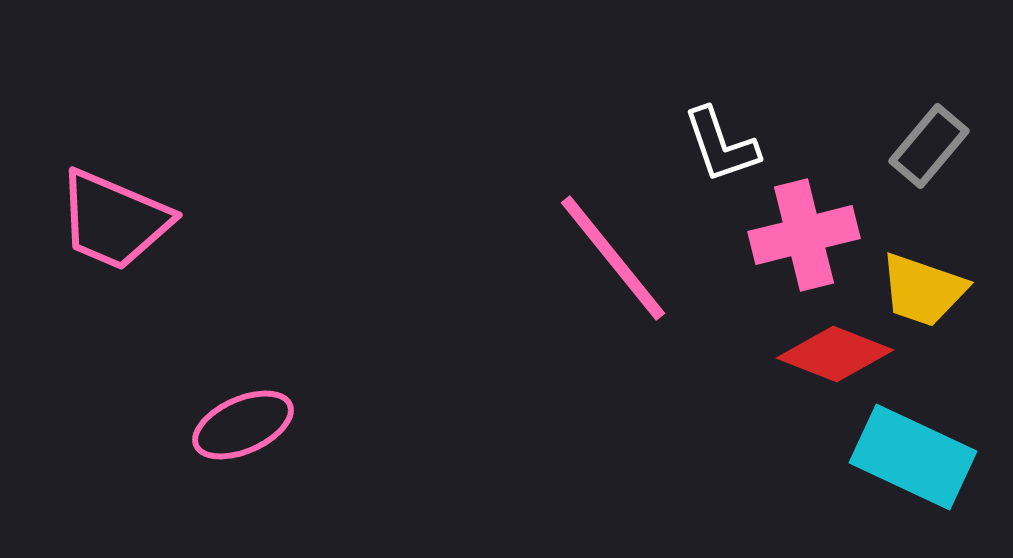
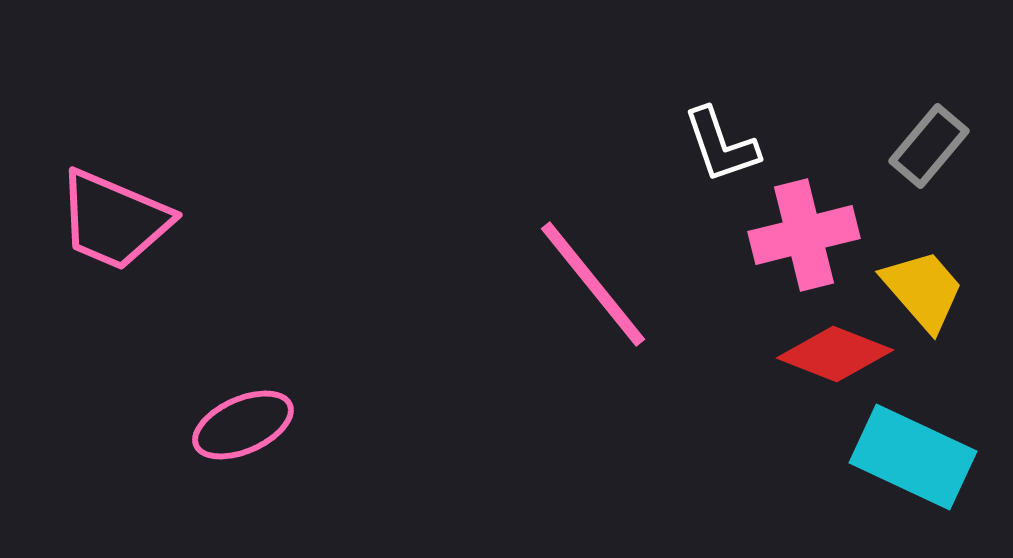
pink line: moved 20 px left, 26 px down
yellow trapezoid: rotated 150 degrees counterclockwise
